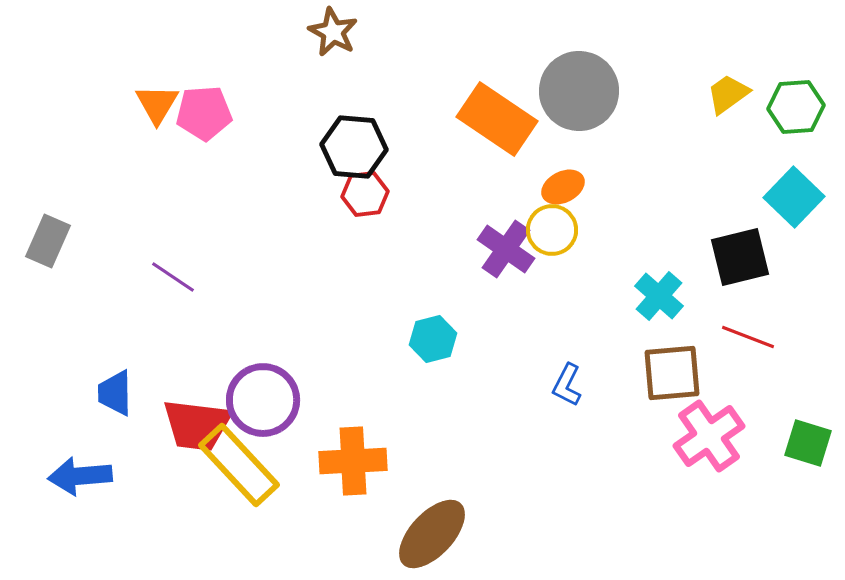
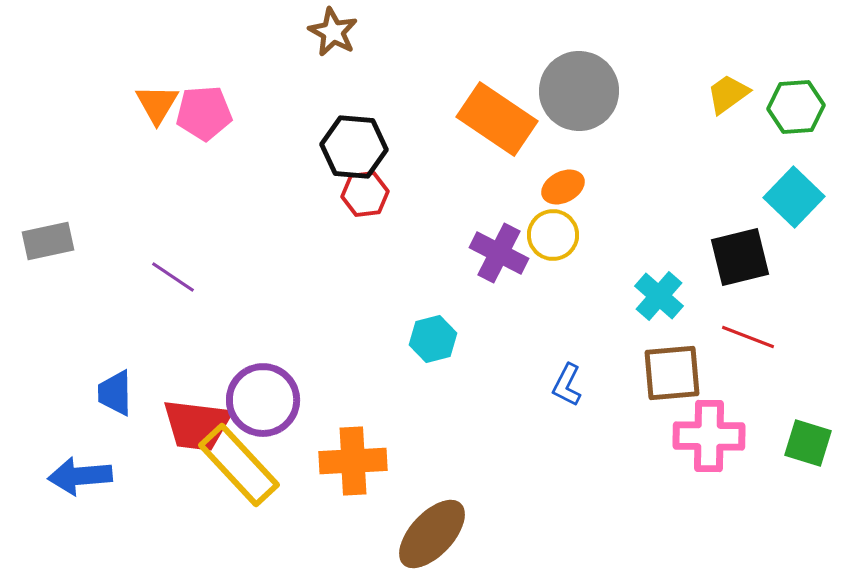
yellow circle: moved 1 px right, 5 px down
gray rectangle: rotated 54 degrees clockwise
purple cross: moved 7 px left, 4 px down; rotated 8 degrees counterclockwise
pink cross: rotated 36 degrees clockwise
